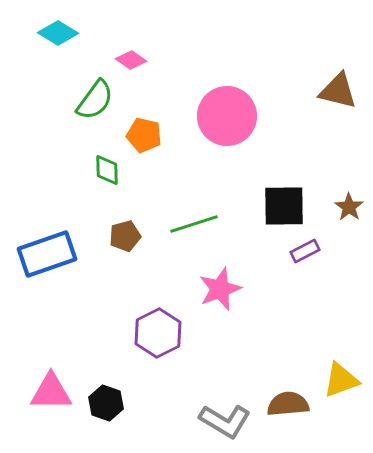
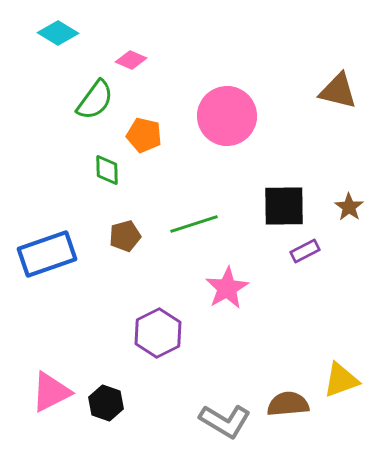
pink diamond: rotated 12 degrees counterclockwise
pink star: moved 7 px right, 1 px up; rotated 9 degrees counterclockwise
pink triangle: rotated 27 degrees counterclockwise
